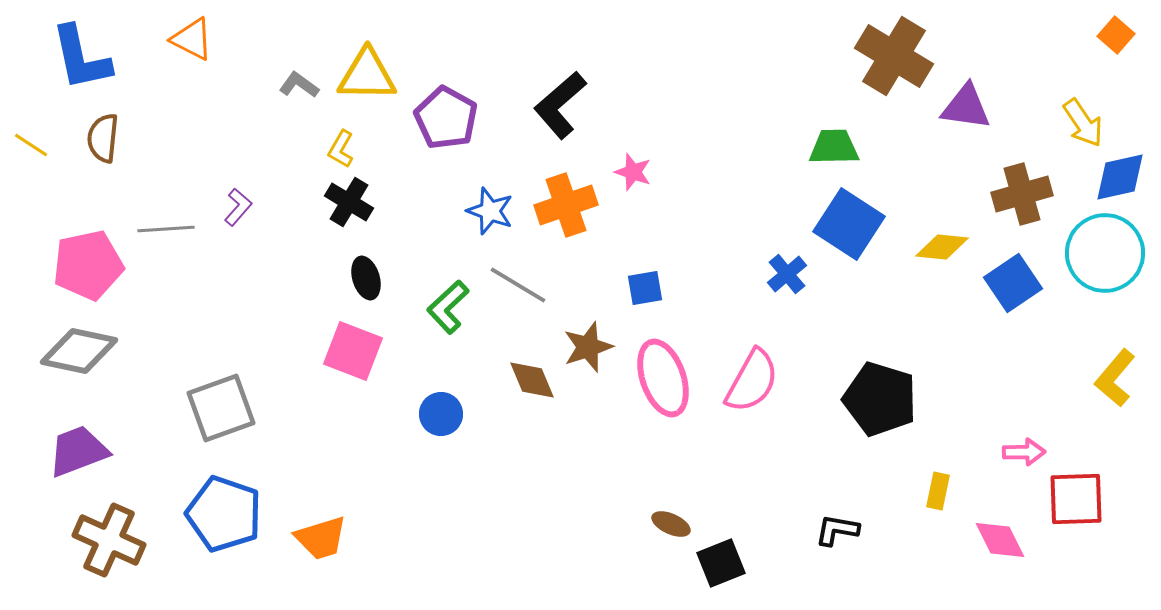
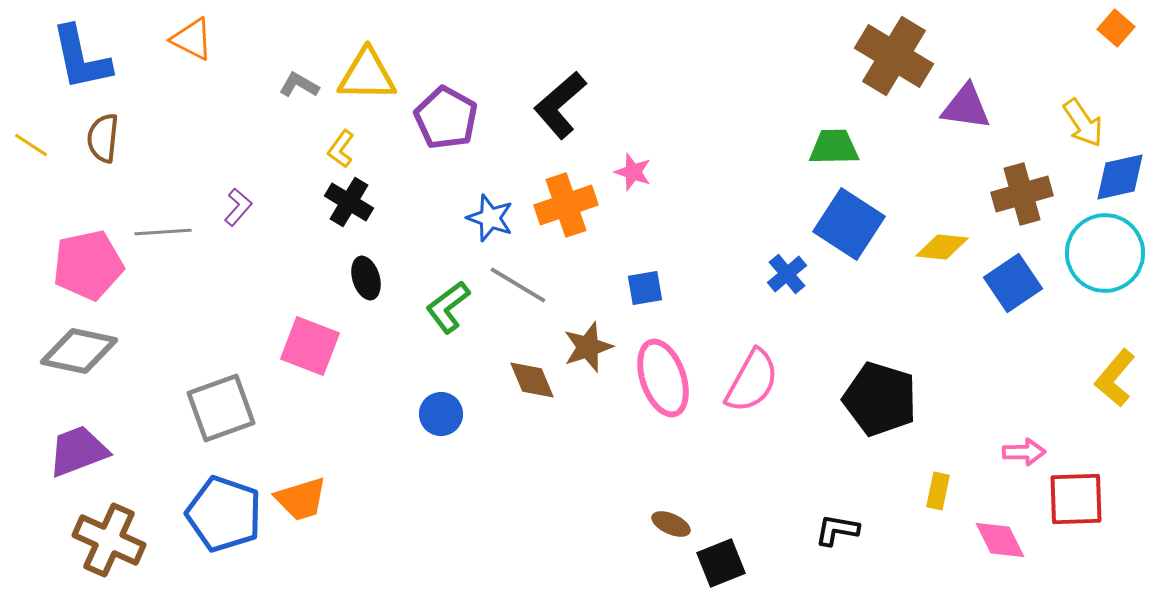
orange square at (1116, 35): moved 7 px up
gray L-shape at (299, 85): rotated 6 degrees counterclockwise
yellow L-shape at (341, 149): rotated 6 degrees clockwise
blue star at (490, 211): moved 7 px down
gray line at (166, 229): moved 3 px left, 3 px down
green L-shape at (448, 307): rotated 6 degrees clockwise
pink square at (353, 351): moved 43 px left, 5 px up
orange trapezoid at (321, 538): moved 20 px left, 39 px up
